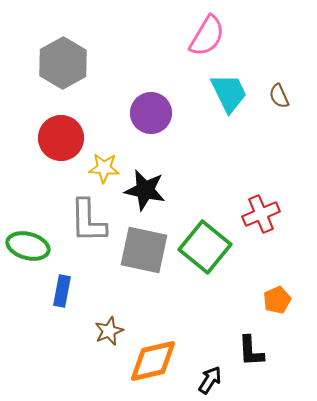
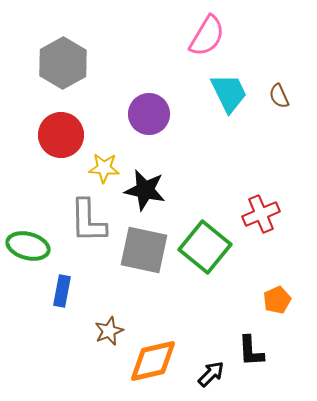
purple circle: moved 2 px left, 1 px down
red circle: moved 3 px up
black arrow: moved 1 px right, 6 px up; rotated 12 degrees clockwise
